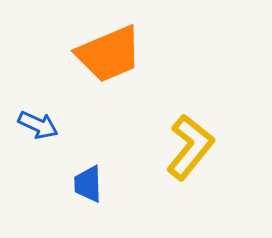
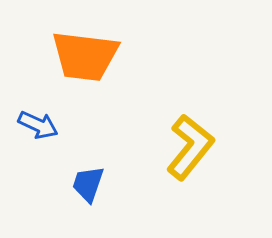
orange trapezoid: moved 24 px left, 2 px down; rotated 30 degrees clockwise
blue trapezoid: rotated 21 degrees clockwise
